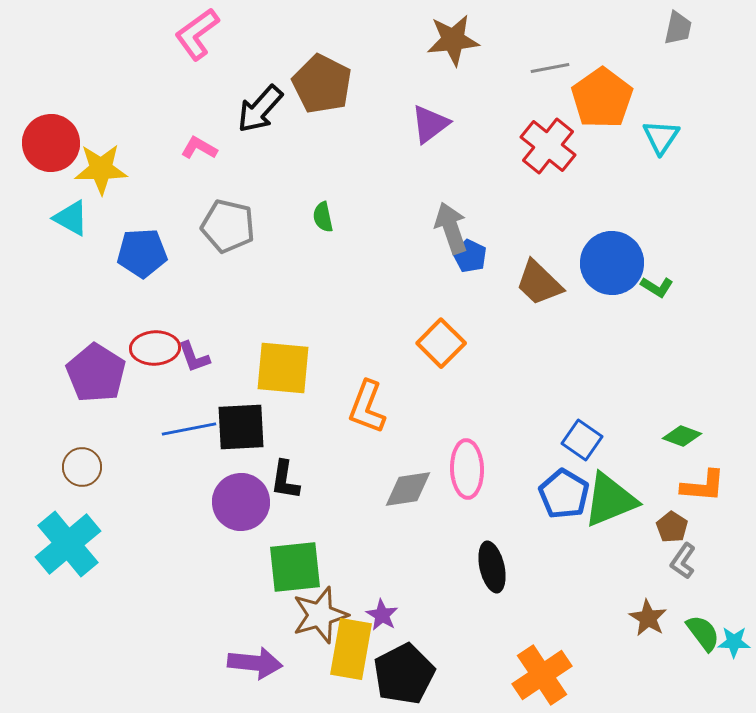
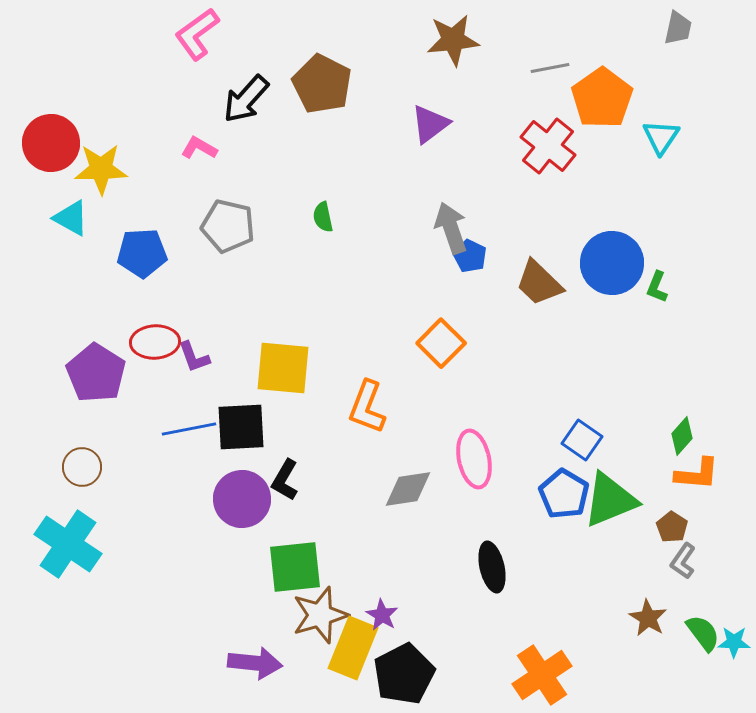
black arrow at (260, 109): moved 14 px left, 10 px up
green L-shape at (657, 287): rotated 80 degrees clockwise
red ellipse at (155, 348): moved 6 px up
green diamond at (682, 436): rotated 69 degrees counterclockwise
pink ellipse at (467, 469): moved 7 px right, 10 px up; rotated 10 degrees counterclockwise
black L-shape at (285, 480): rotated 21 degrees clockwise
orange L-shape at (703, 486): moved 6 px left, 12 px up
purple circle at (241, 502): moved 1 px right, 3 px up
cyan cross at (68, 544): rotated 16 degrees counterclockwise
yellow rectangle at (351, 649): moved 2 px right, 1 px up; rotated 12 degrees clockwise
